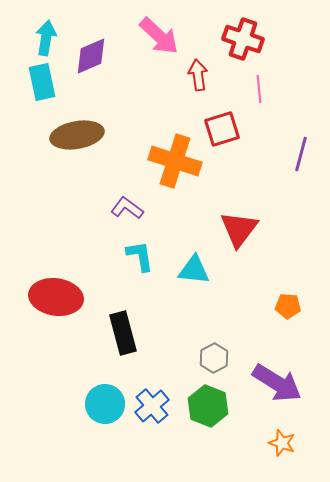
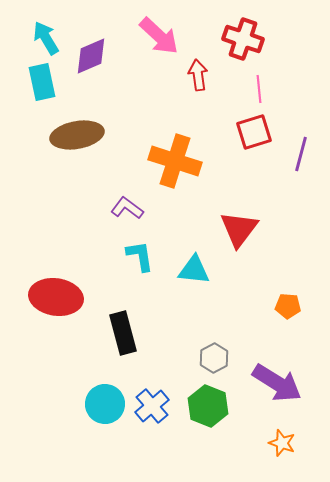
cyan arrow: rotated 40 degrees counterclockwise
red square: moved 32 px right, 3 px down
